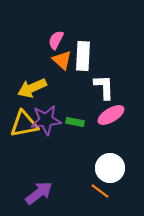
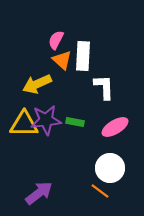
yellow arrow: moved 5 px right, 4 px up
pink ellipse: moved 4 px right, 12 px down
yellow triangle: rotated 12 degrees clockwise
